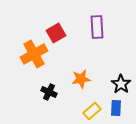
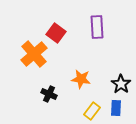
red square: rotated 24 degrees counterclockwise
orange cross: rotated 12 degrees counterclockwise
orange star: rotated 18 degrees clockwise
black cross: moved 2 px down
yellow rectangle: rotated 12 degrees counterclockwise
